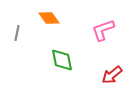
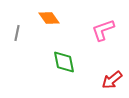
green diamond: moved 2 px right, 2 px down
red arrow: moved 5 px down
